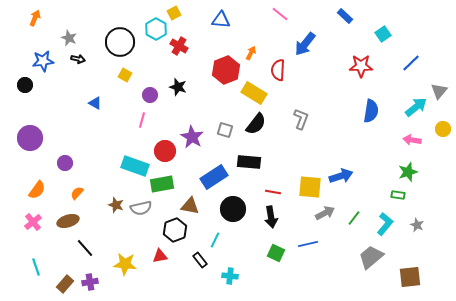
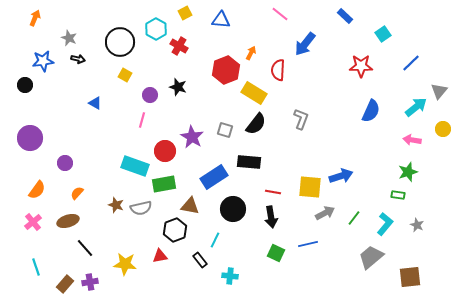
yellow square at (174, 13): moved 11 px right
blue semicircle at (371, 111): rotated 15 degrees clockwise
green rectangle at (162, 184): moved 2 px right
